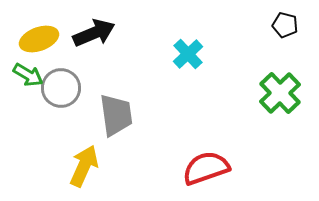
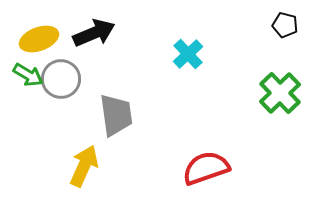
gray circle: moved 9 px up
